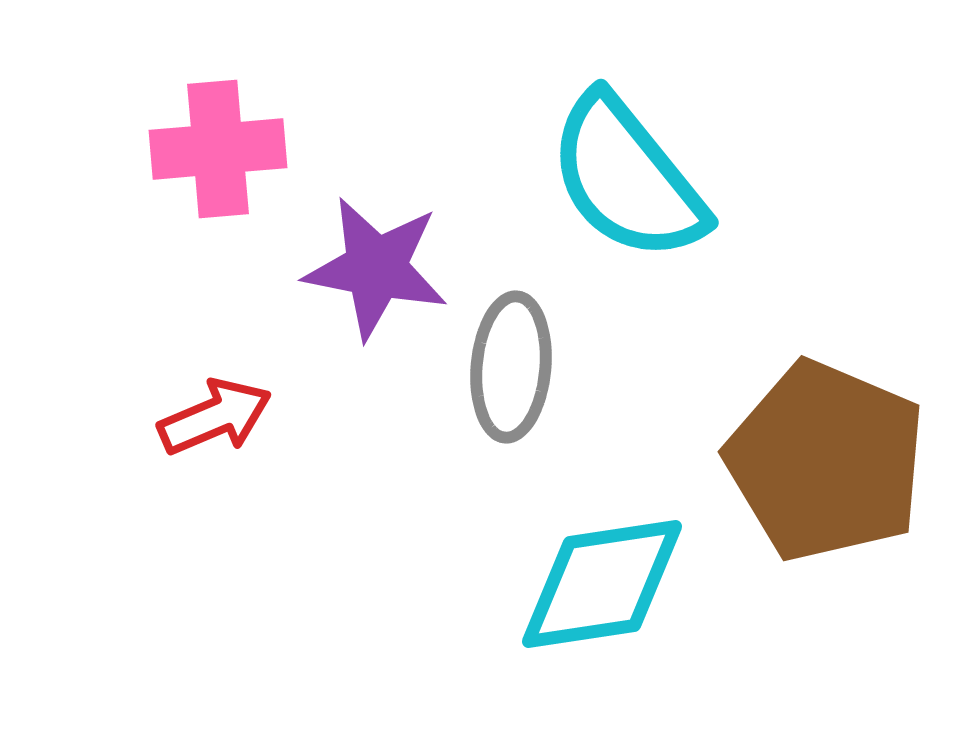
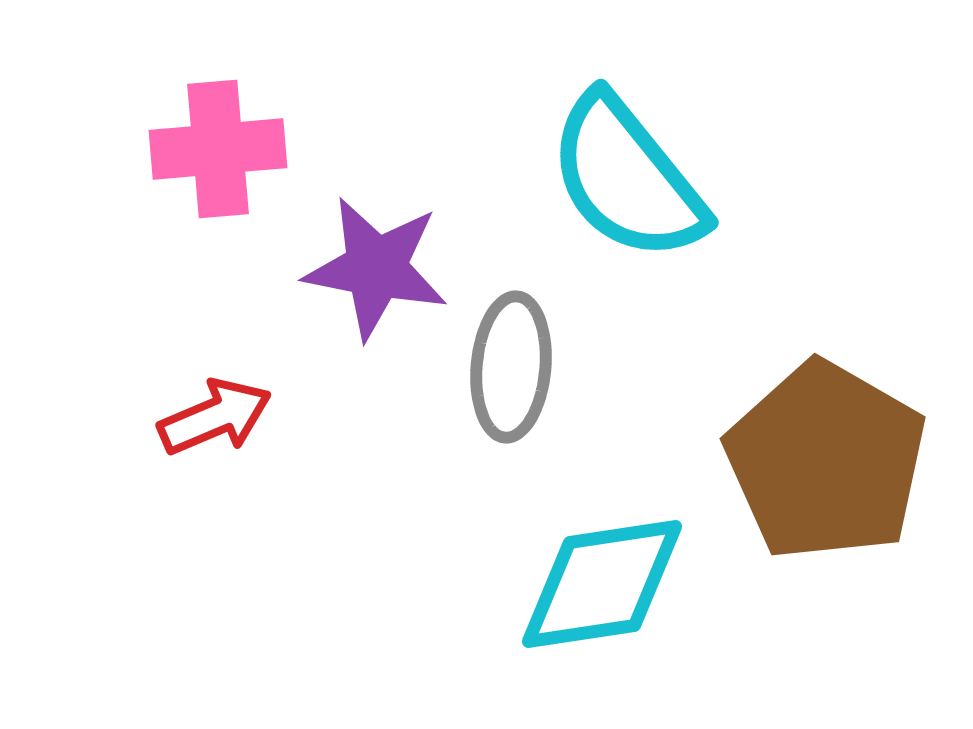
brown pentagon: rotated 7 degrees clockwise
